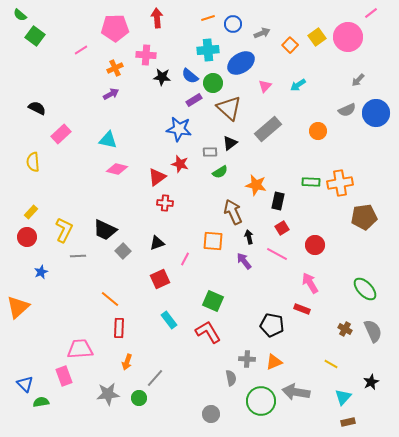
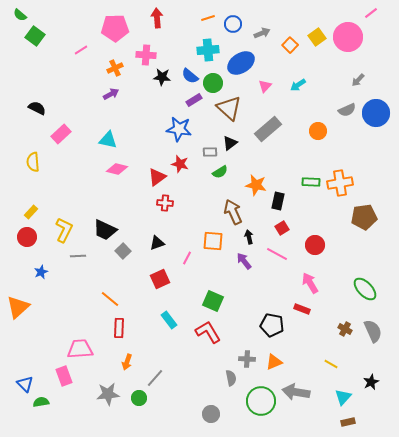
pink line at (185, 259): moved 2 px right, 1 px up
